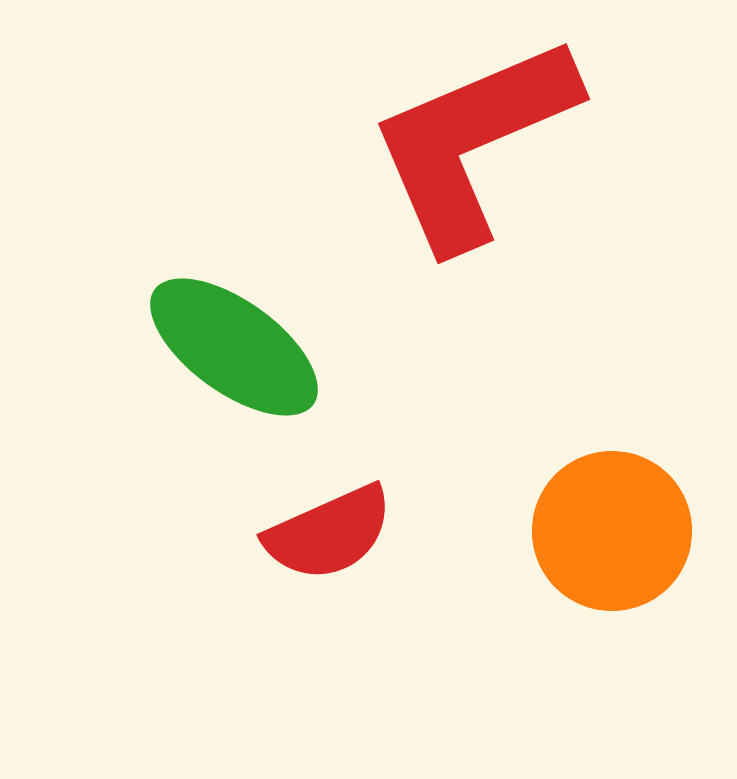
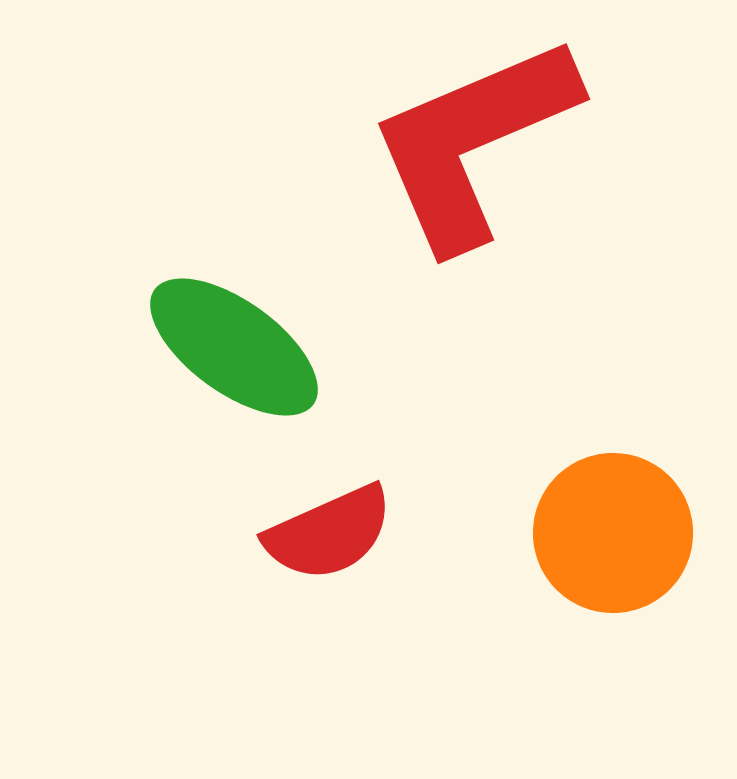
orange circle: moved 1 px right, 2 px down
